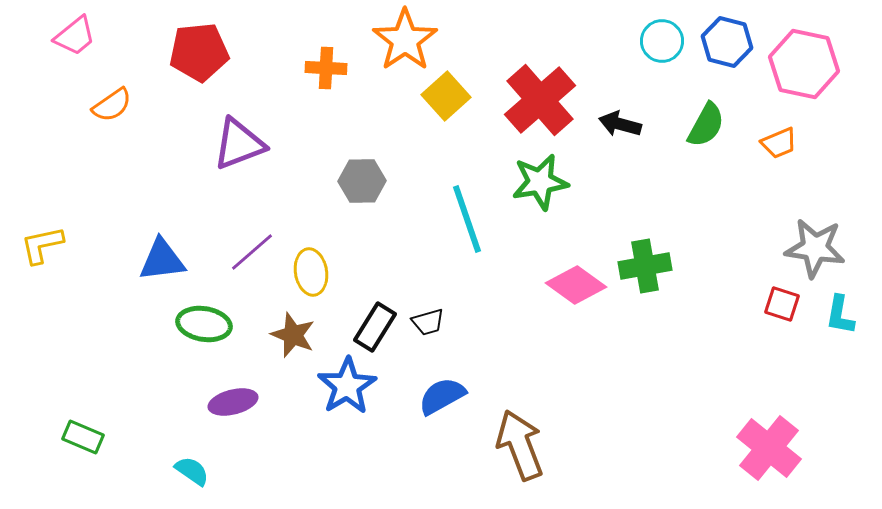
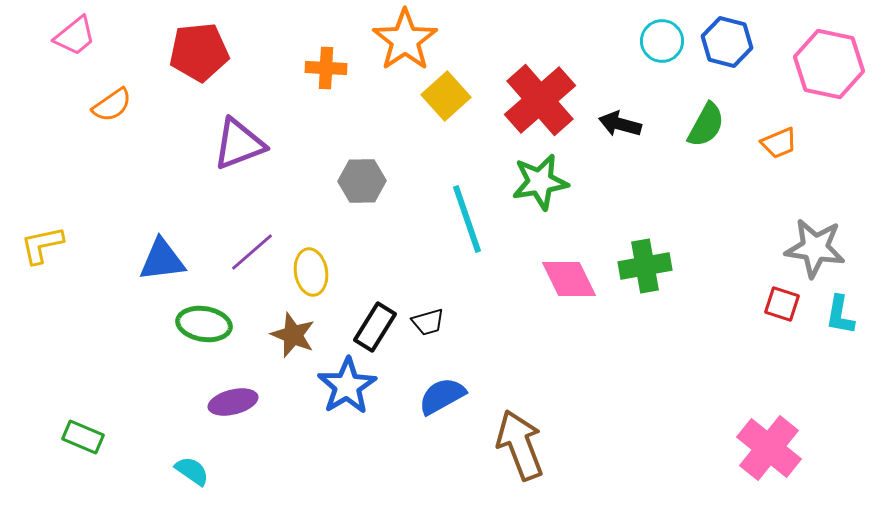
pink hexagon: moved 25 px right
pink diamond: moved 7 px left, 6 px up; rotated 28 degrees clockwise
